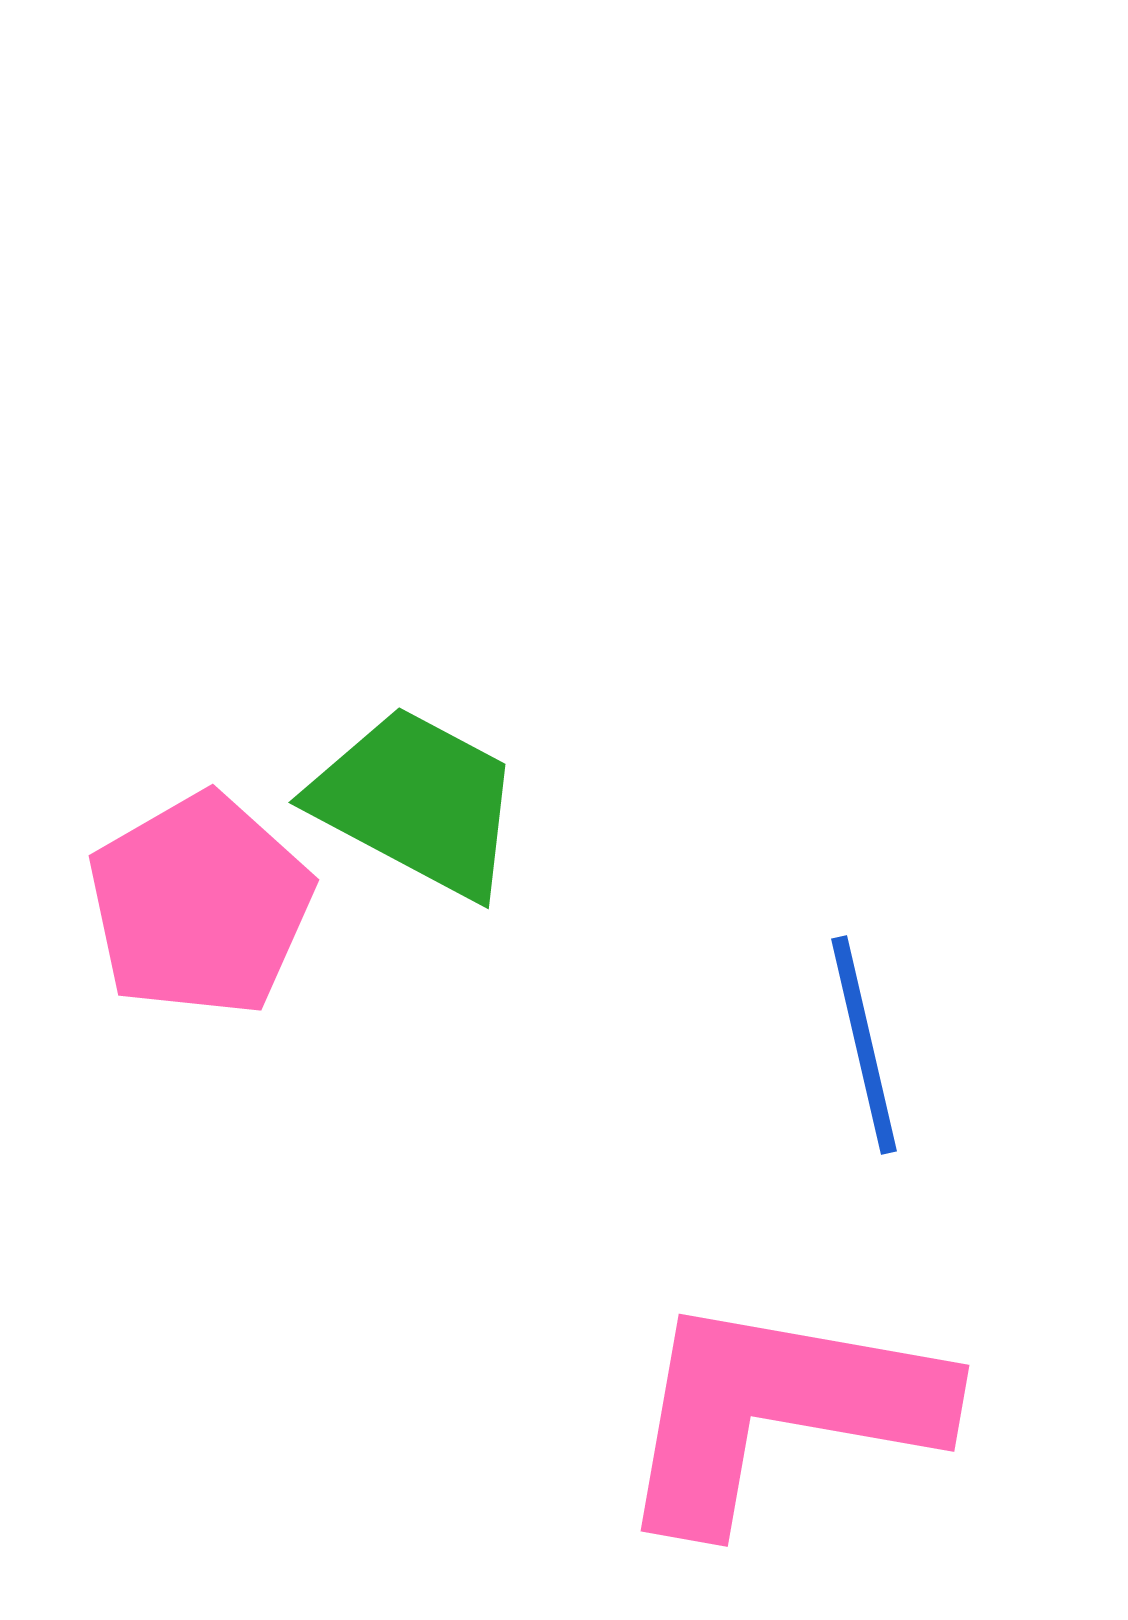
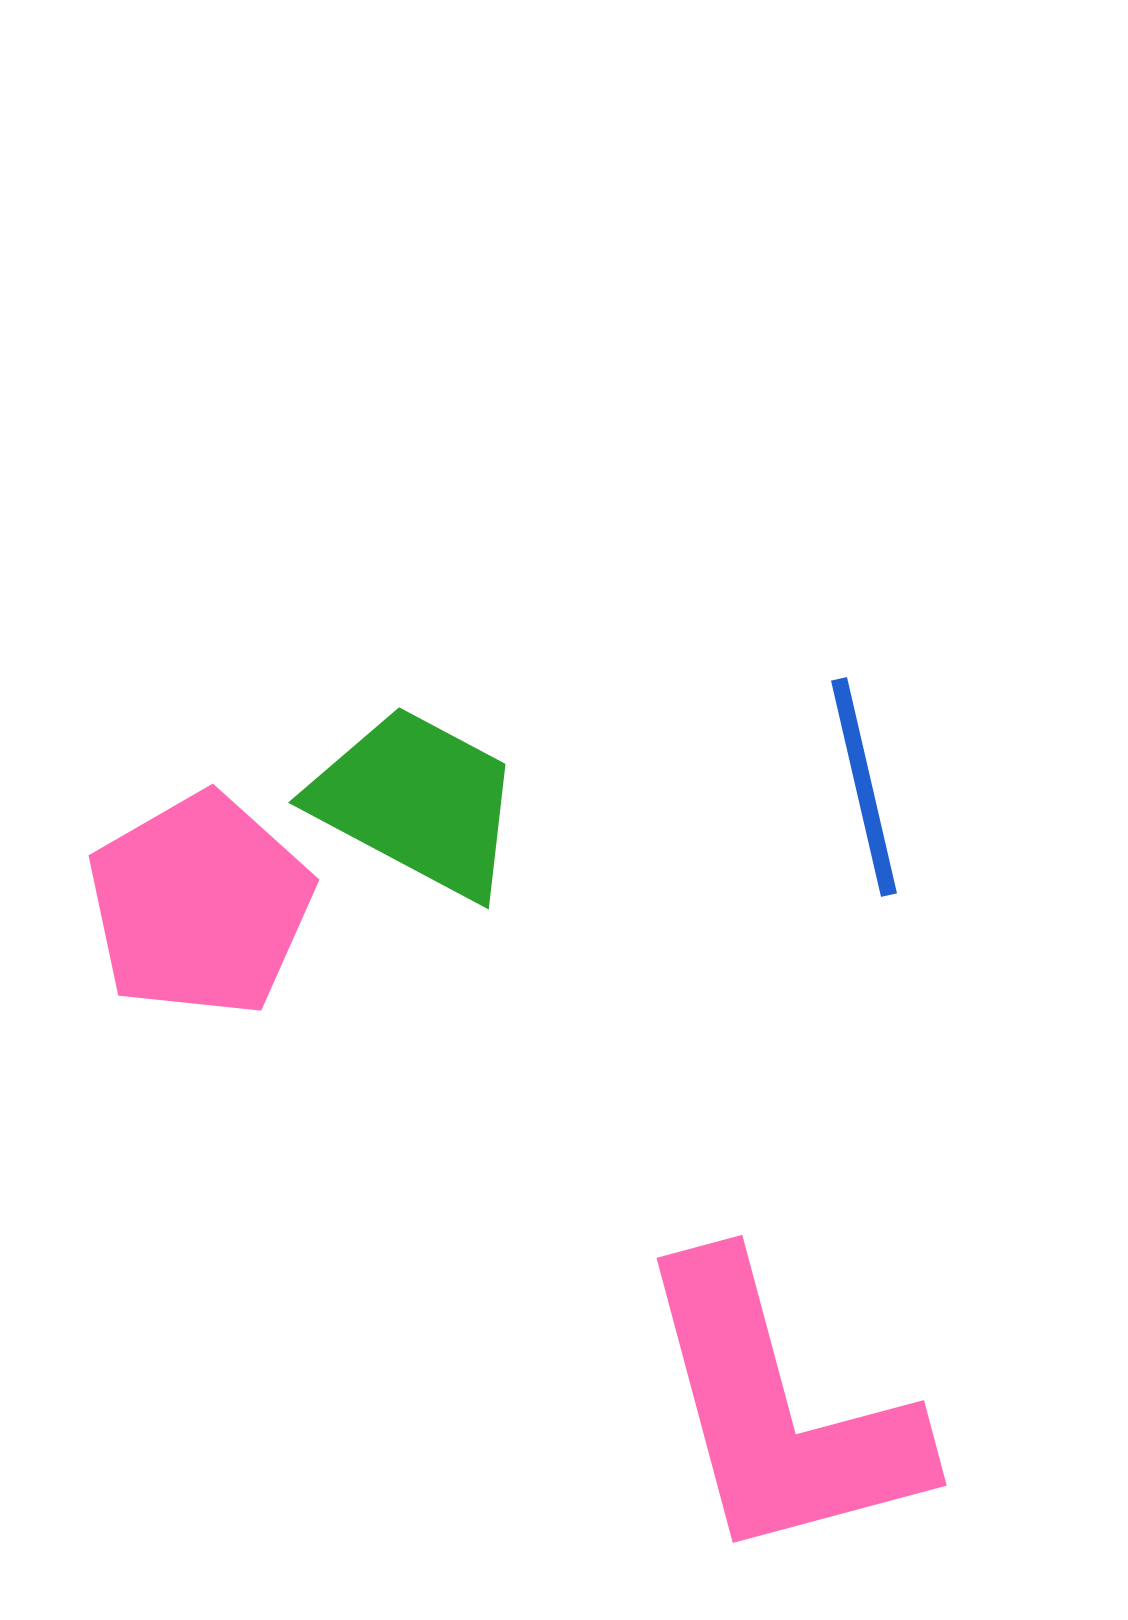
blue line: moved 258 px up
pink L-shape: rotated 115 degrees counterclockwise
